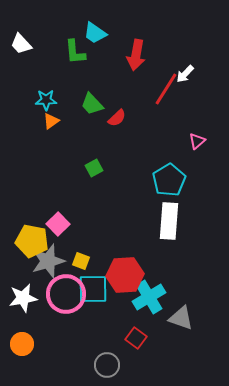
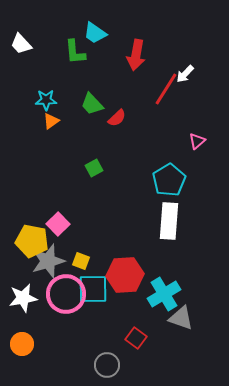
cyan cross: moved 15 px right, 3 px up
